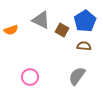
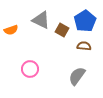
pink circle: moved 8 px up
